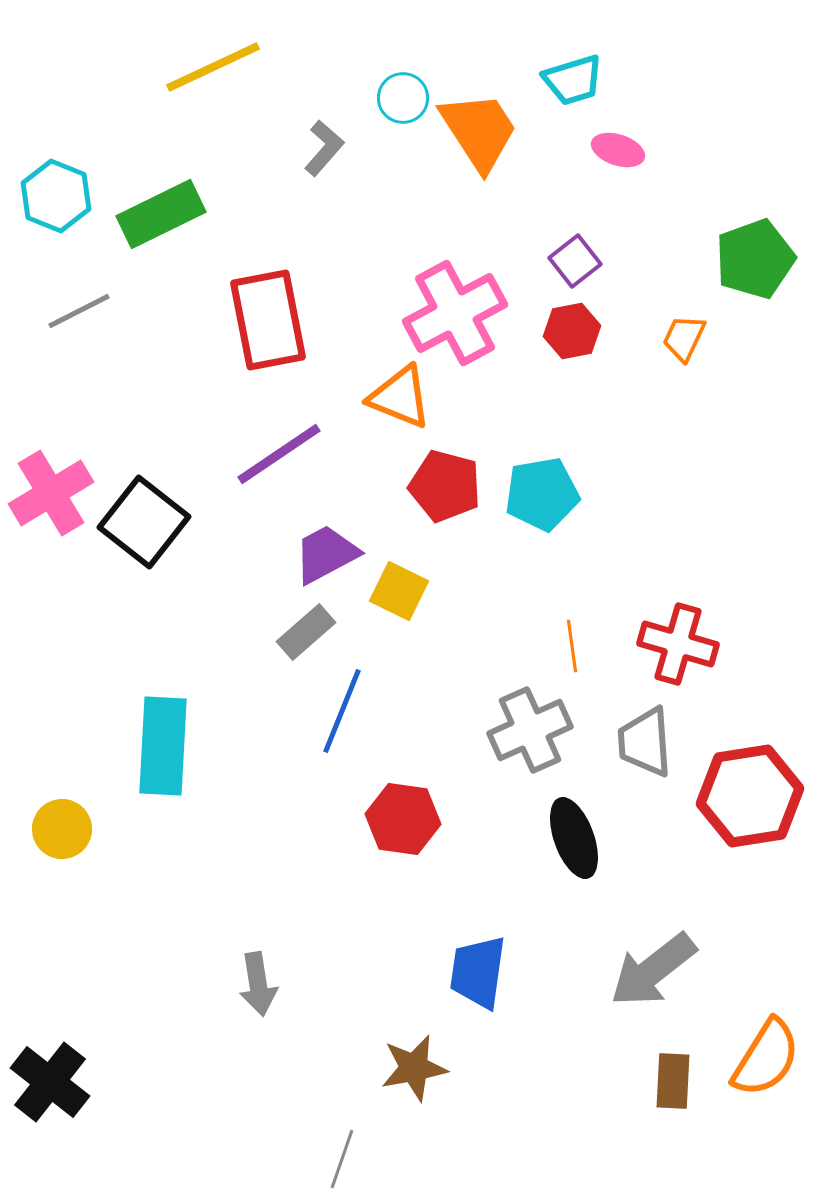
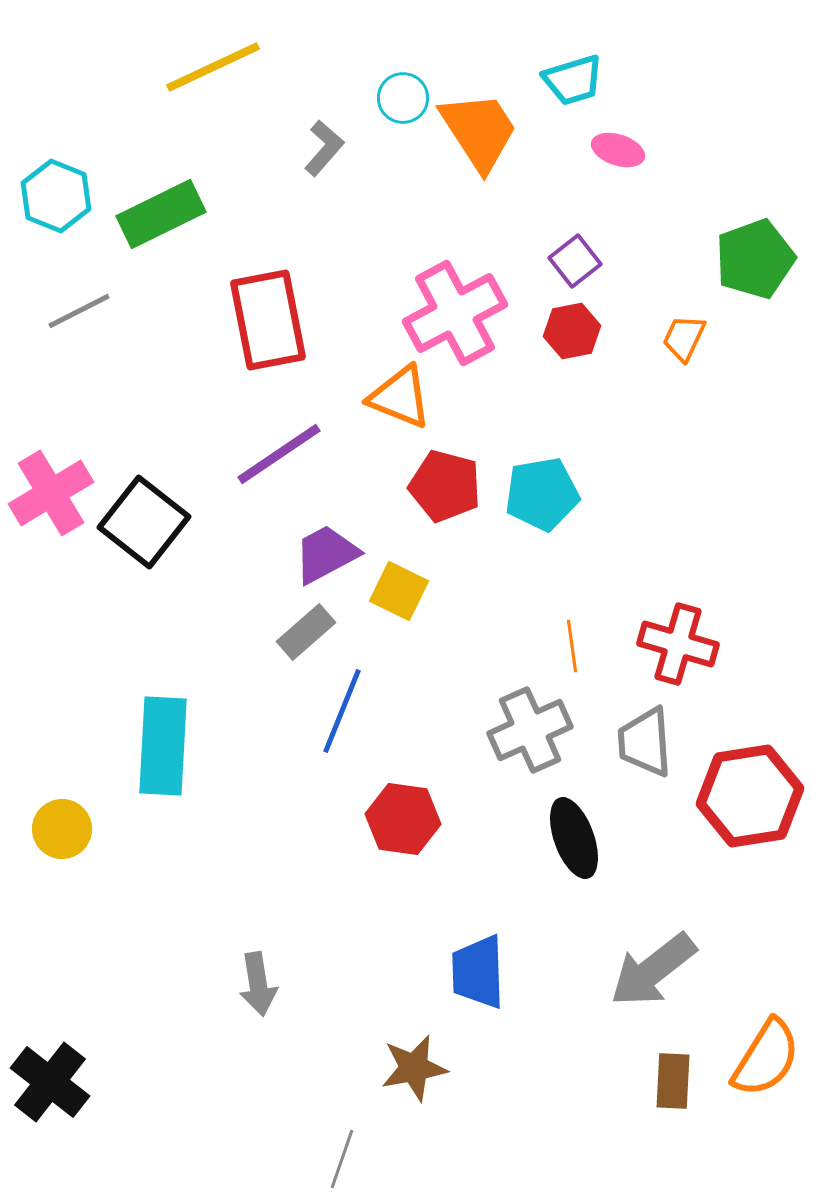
blue trapezoid at (478, 972): rotated 10 degrees counterclockwise
